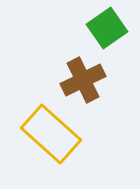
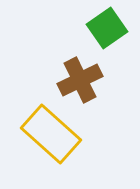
brown cross: moved 3 px left
